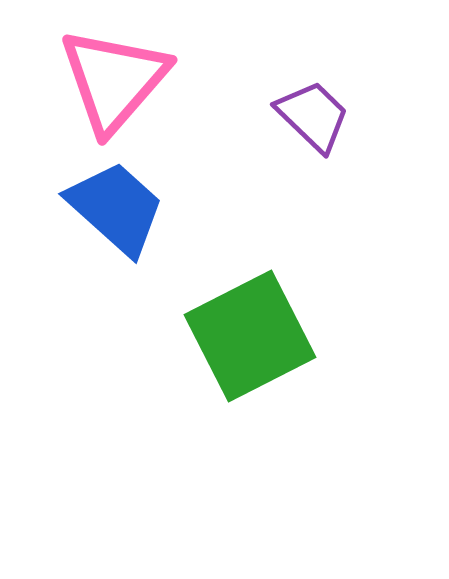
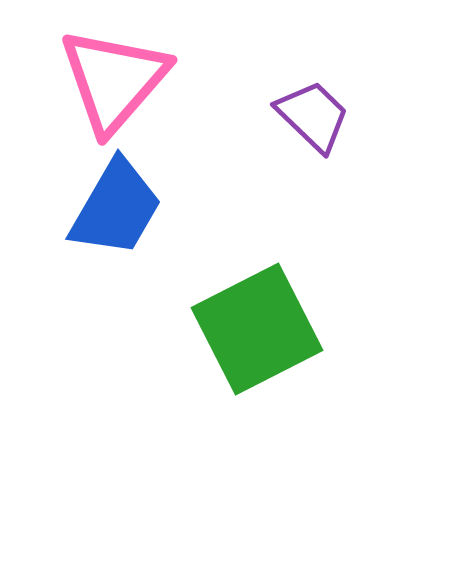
blue trapezoid: rotated 78 degrees clockwise
green square: moved 7 px right, 7 px up
